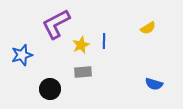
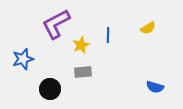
blue line: moved 4 px right, 6 px up
blue star: moved 1 px right, 4 px down
blue semicircle: moved 1 px right, 3 px down
